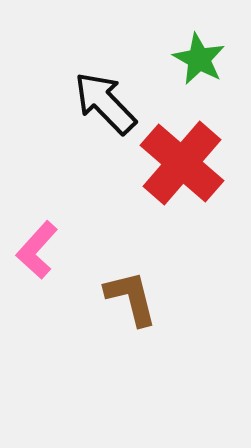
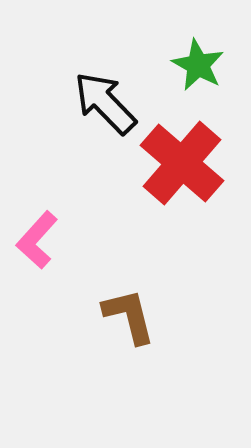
green star: moved 1 px left, 6 px down
pink L-shape: moved 10 px up
brown L-shape: moved 2 px left, 18 px down
